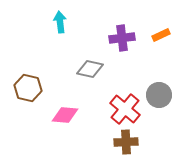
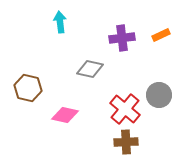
pink diamond: rotated 8 degrees clockwise
